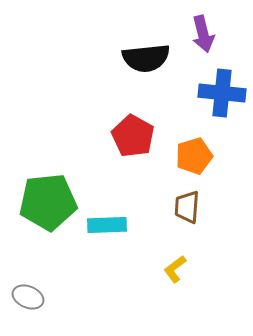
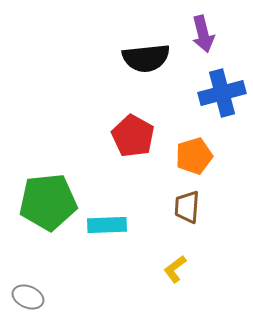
blue cross: rotated 21 degrees counterclockwise
